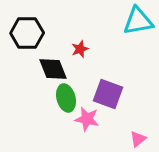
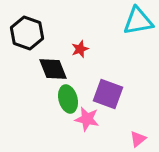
black hexagon: rotated 20 degrees clockwise
green ellipse: moved 2 px right, 1 px down
